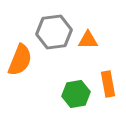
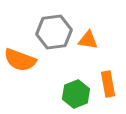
orange triangle: rotated 10 degrees clockwise
orange semicircle: rotated 88 degrees clockwise
green hexagon: rotated 12 degrees counterclockwise
